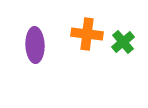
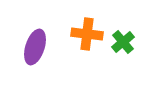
purple ellipse: moved 2 px down; rotated 20 degrees clockwise
